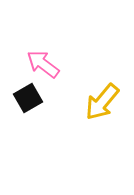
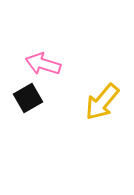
pink arrow: rotated 20 degrees counterclockwise
